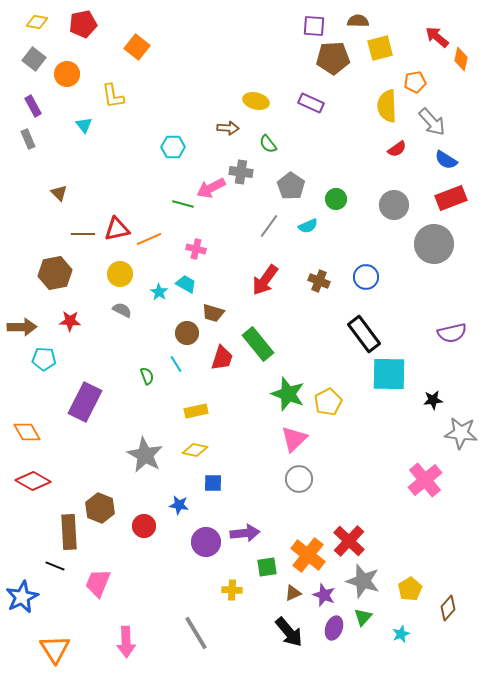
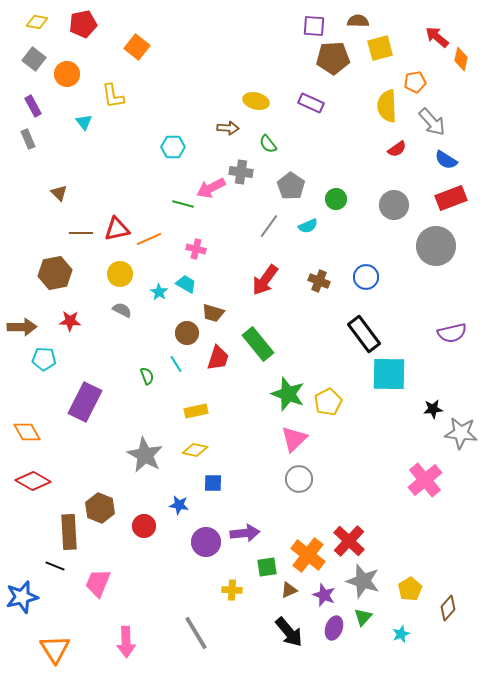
cyan triangle at (84, 125): moved 3 px up
brown line at (83, 234): moved 2 px left, 1 px up
gray circle at (434, 244): moved 2 px right, 2 px down
red trapezoid at (222, 358): moved 4 px left
black star at (433, 400): moved 9 px down
brown triangle at (293, 593): moved 4 px left, 3 px up
blue star at (22, 597): rotated 12 degrees clockwise
